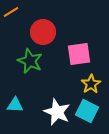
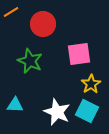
red circle: moved 8 px up
